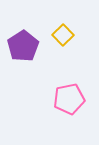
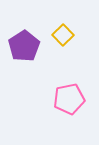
purple pentagon: moved 1 px right
